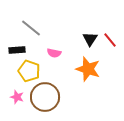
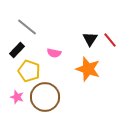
gray line: moved 4 px left, 1 px up
black rectangle: rotated 42 degrees counterclockwise
